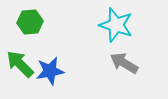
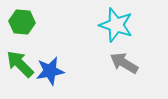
green hexagon: moved 8 px left; rotated 10 degrees clockwise
